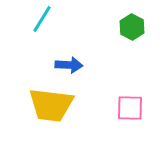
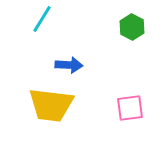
pink square: rotated 8 degrees counterclockwise
